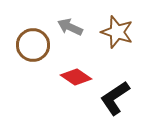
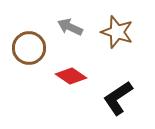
brown circle: moved 4 px left, 3 px down
red diamond: moved 5 px left, 1 px up
black L-shape: moved 3 px right
